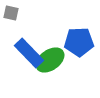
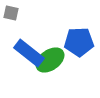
blue rectangle: rotated 8 degrees counterclockwise
